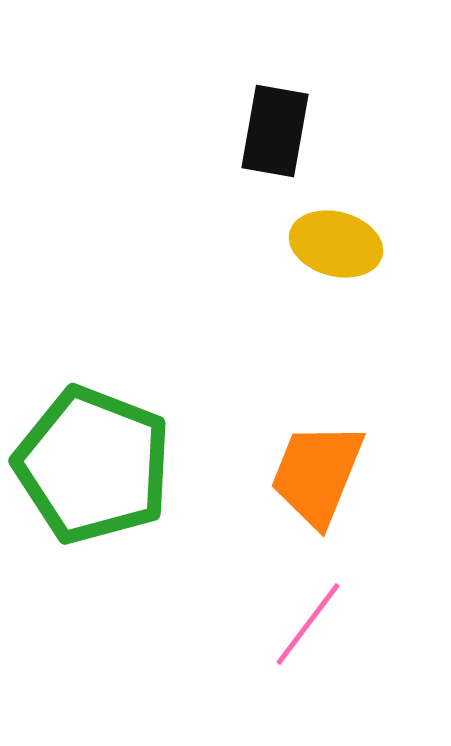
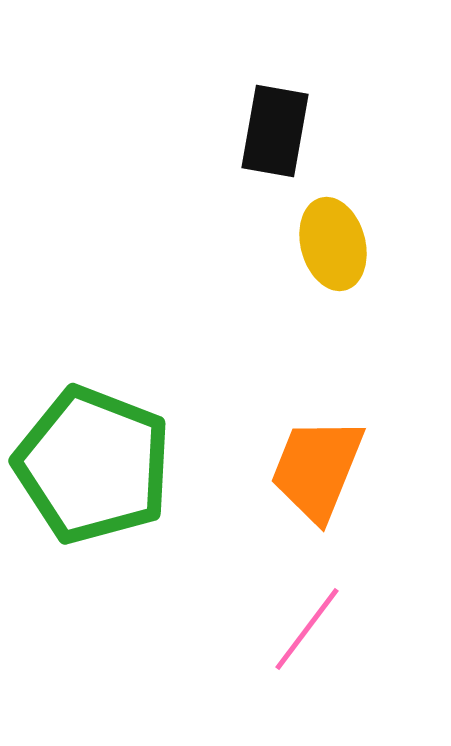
yellow ellipse: moved 3 px left; rotated 60 degrees clockwise
orange trapezoid: moved 5 px up
pink line: moved 1 px left, 5 px down
